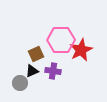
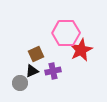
pink hexagon: moved 5 px right, 7 px up
purple cross: rotated 21 degrees counterclockwise
